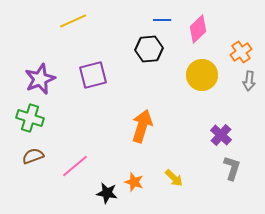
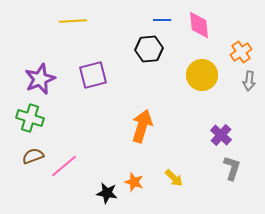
yellow line: rotated 20 degrees clockwise
pink diamond: moved 1 px right, 4 px up; rotated 52 degrees counterclockwise
pink line: moved 11 px left
